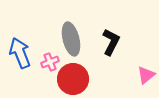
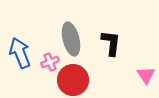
black L-shape: moved 1 px down; rotated 20 degrees counterclockwise
pink triangle: rotated 24 degrees counterclockwise
red circle: moved 1 px down
